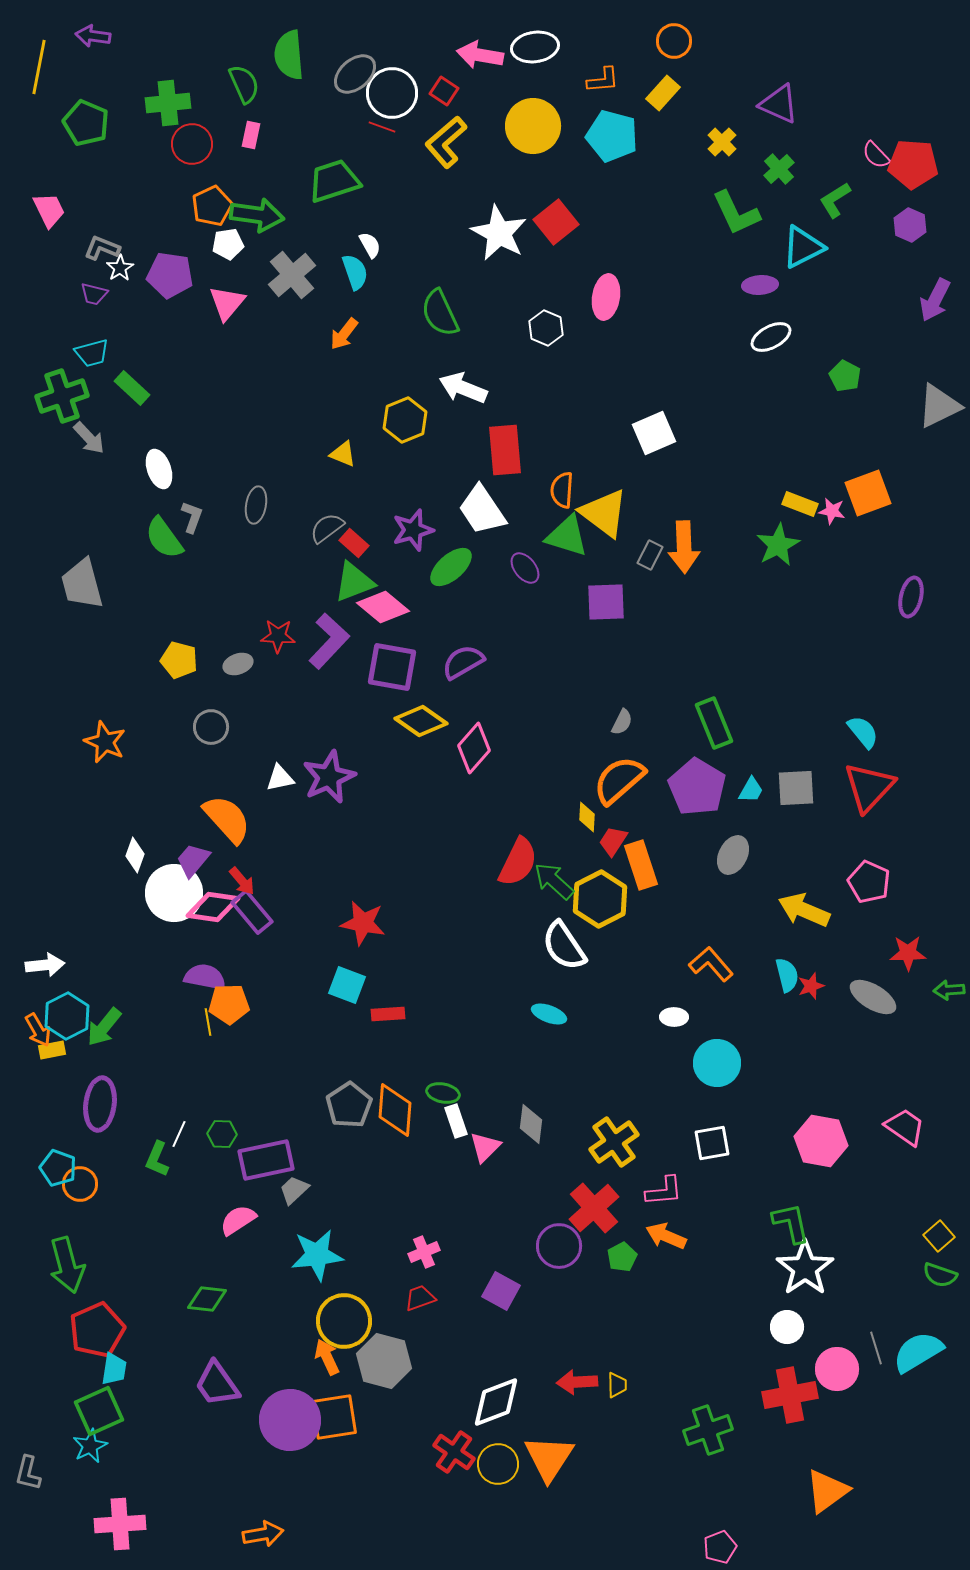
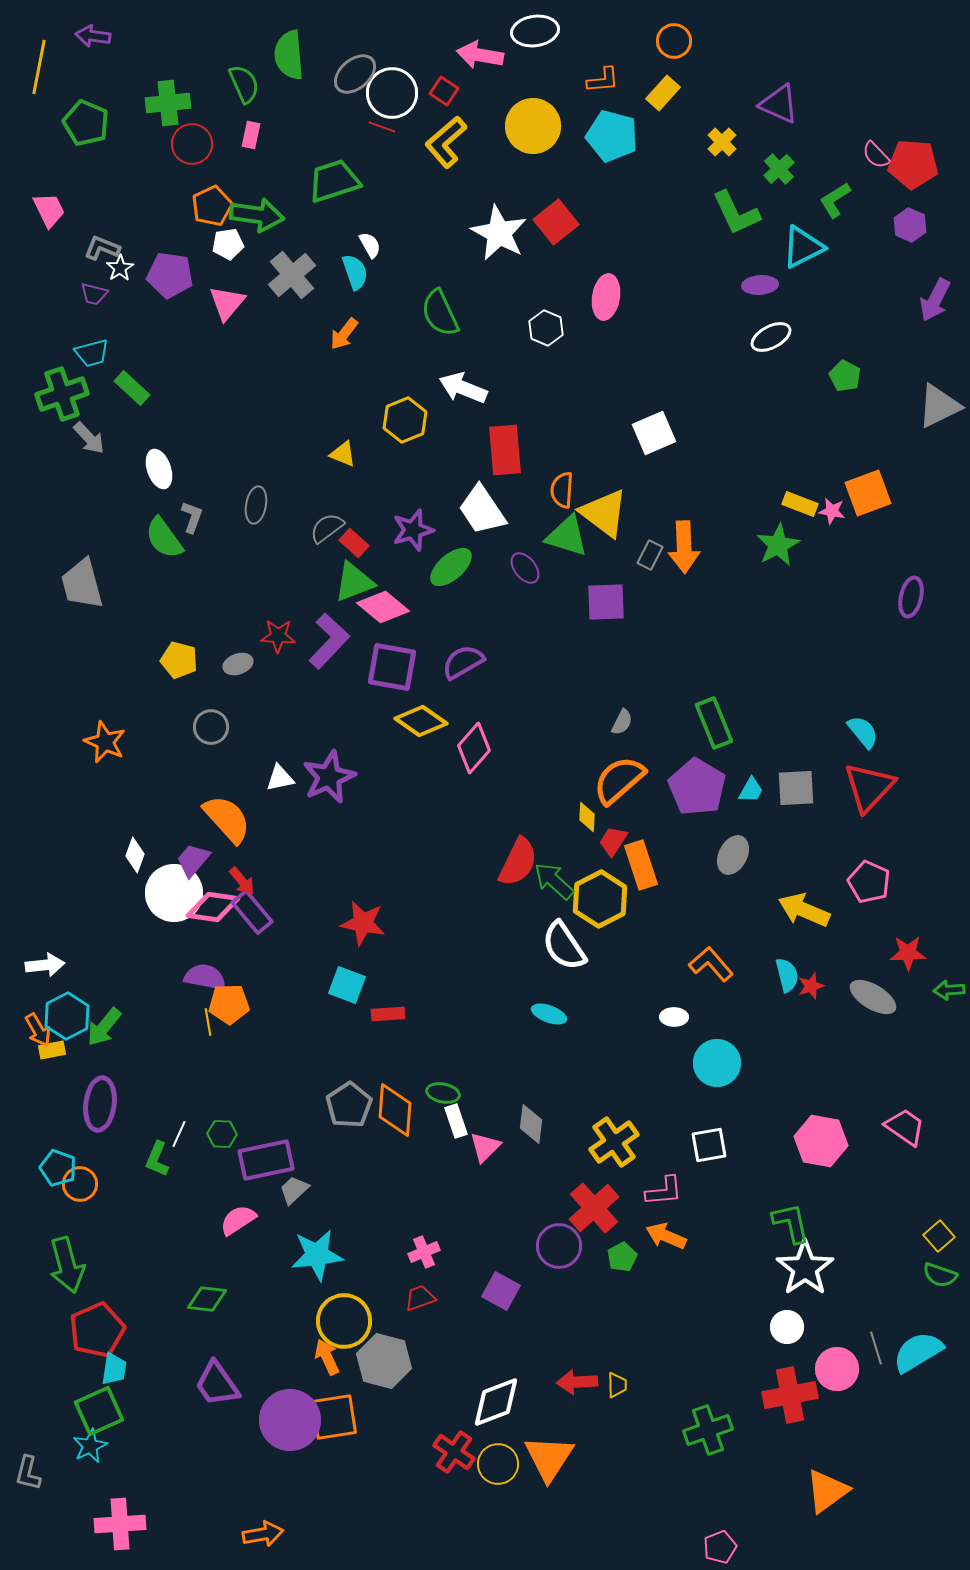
white ellipse at (535, 47): moved 16 px up
green cross at (62, 396): moved 2 px up
white square at (712, 1143): moved 3 px left, 2 px down
